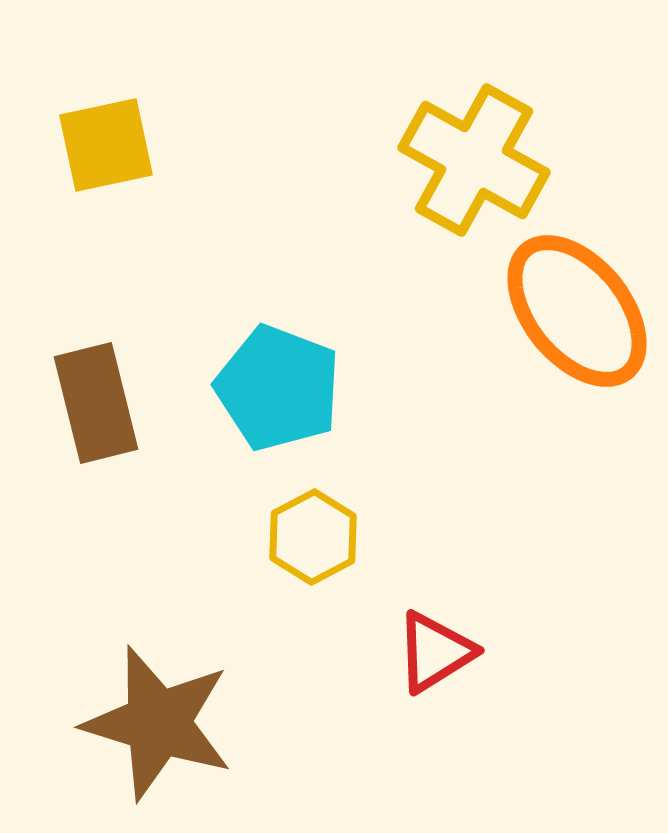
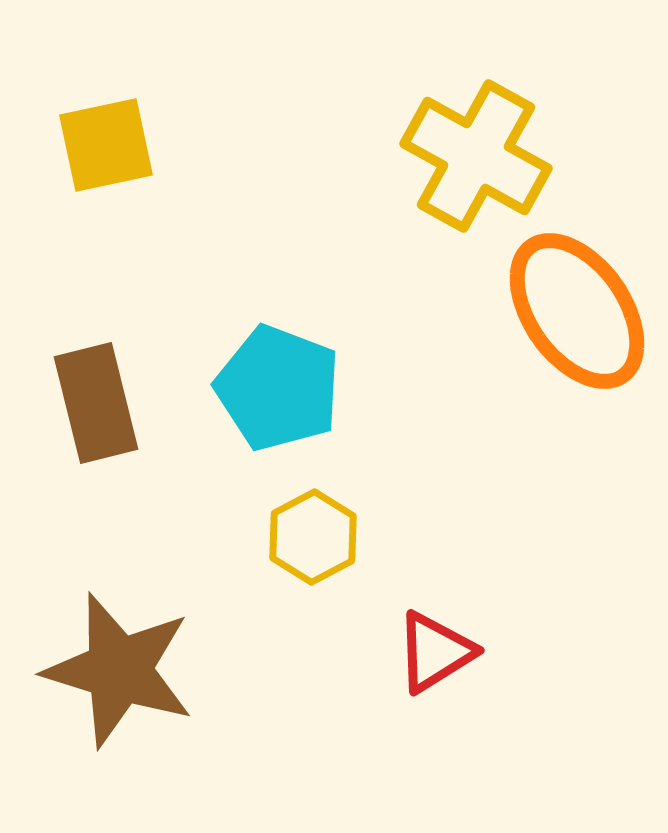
yellow cross: moved 2 px right, 4 px up
orange ellipse: rotated 4 degrees clockwise
brown star: moved 39 px left, 53 px up
